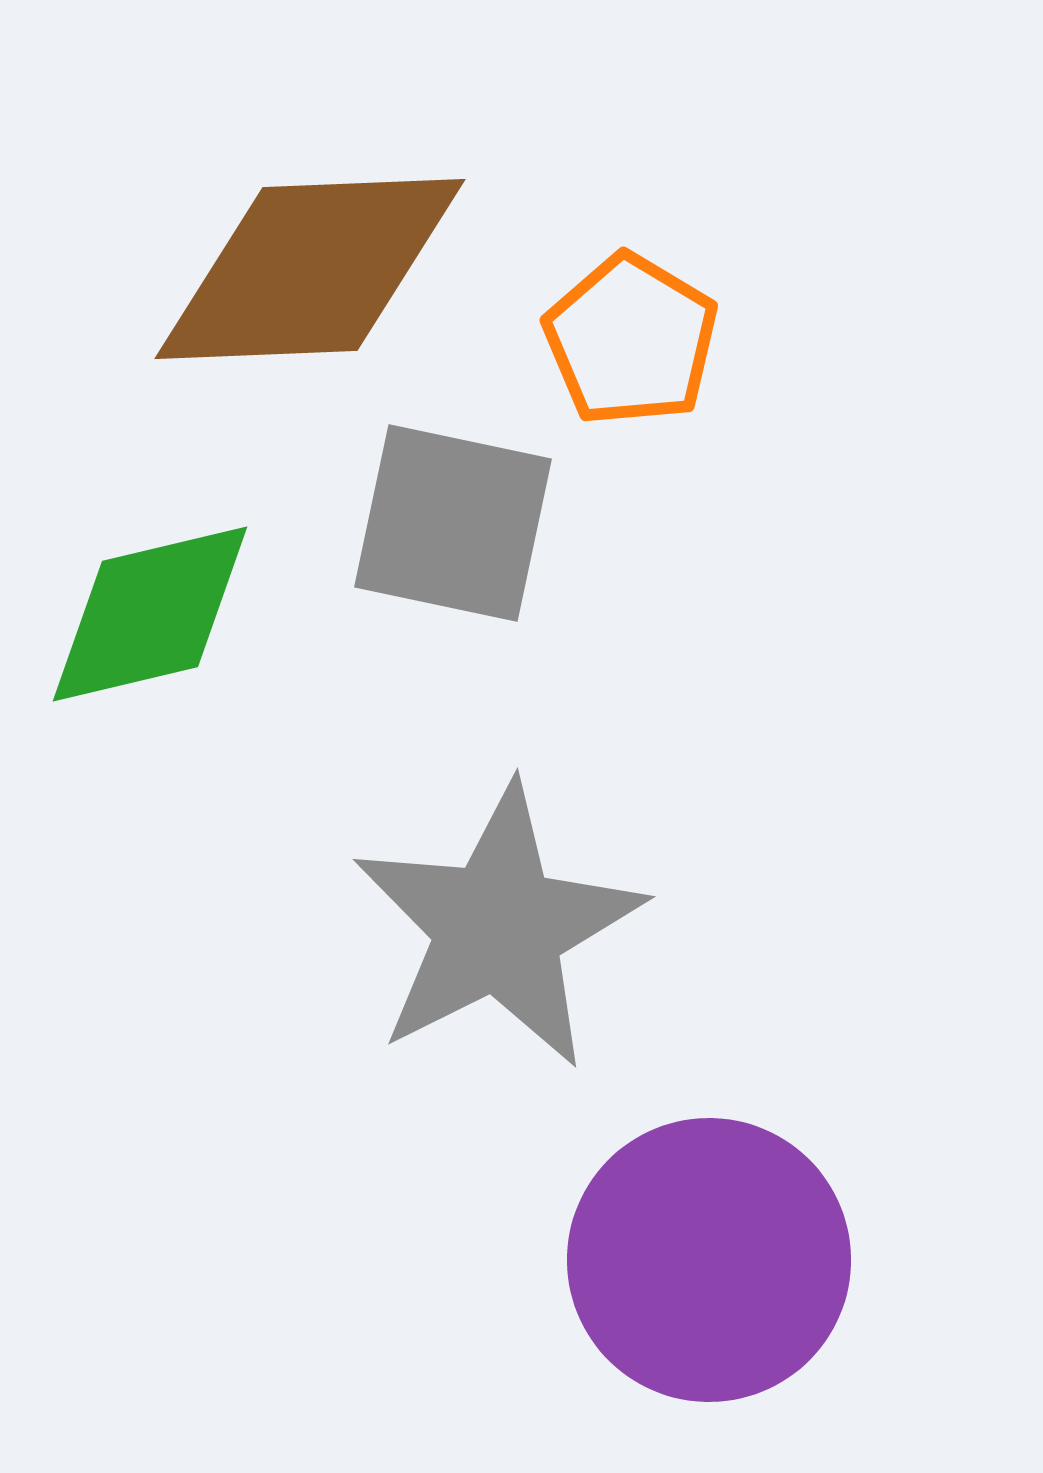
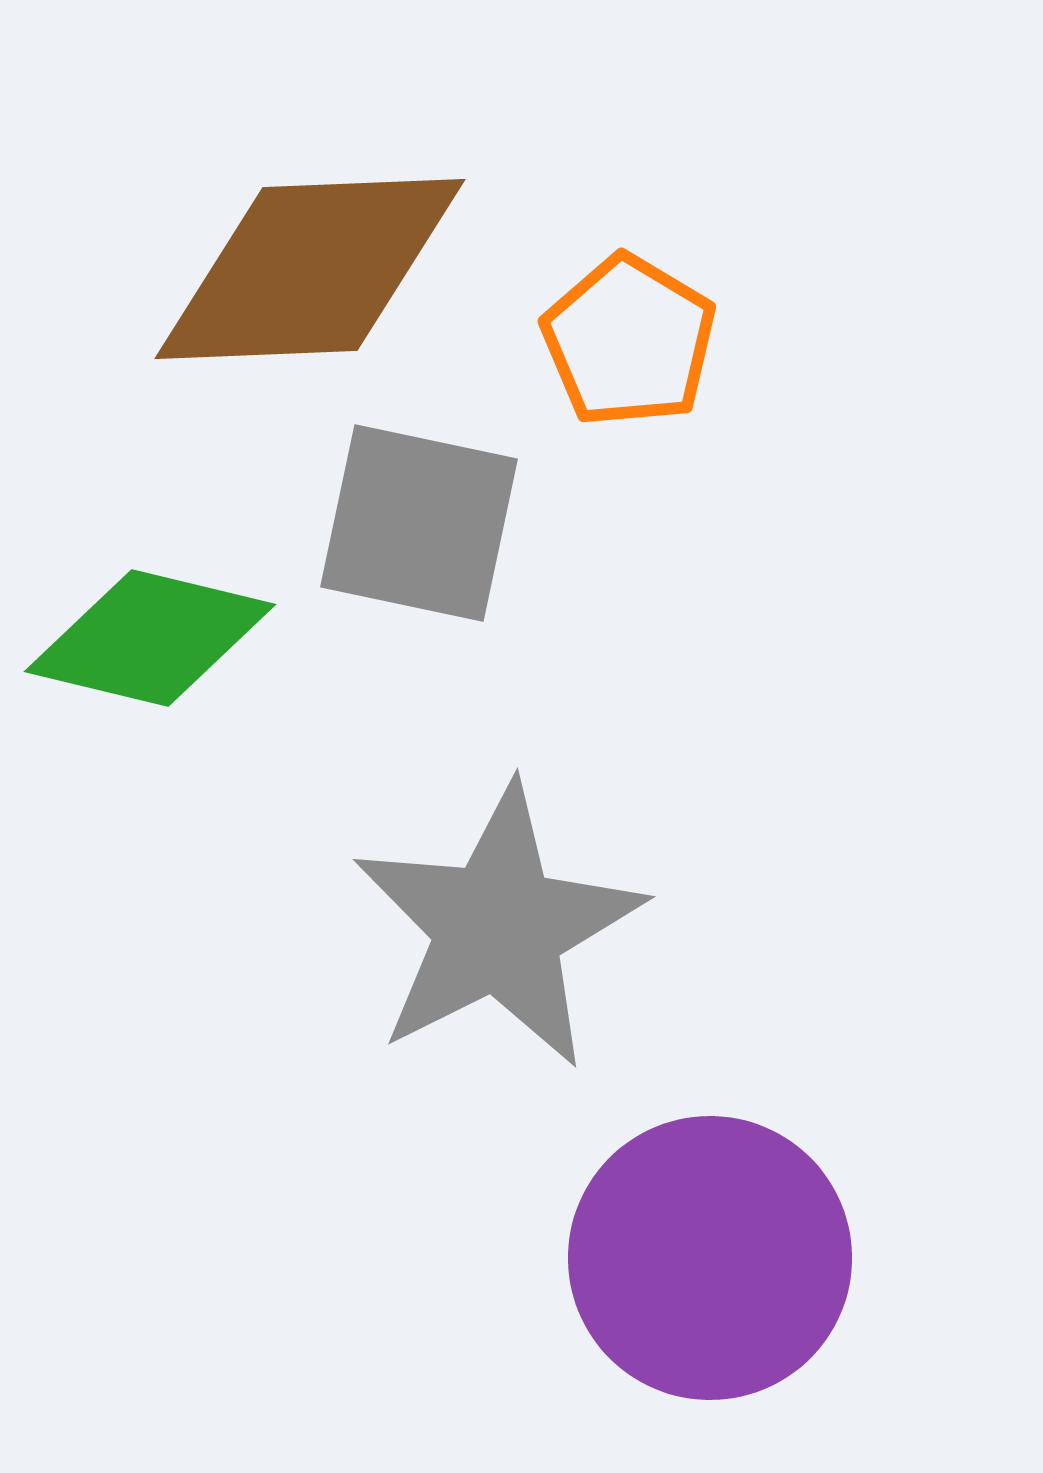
orange pentagon: moved 2 px left, 1 px down
gray square: moved 34 px left
green diamond: moved 24 px down; rotated 27 degrees clockwise
purple circle: moved 1 px right, 2 px up
